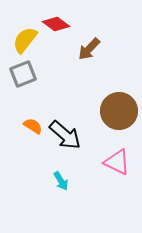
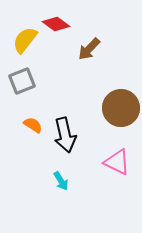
gray square: moved 1 px left, 7 px down
brown circle: moved 2 px right, 3 px up
orange semicircle: moved 1 px up
black arrow: rotated 36 degrees clockwise
